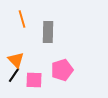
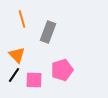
gray rectangle: rotated 20 degrees clockwise
orange triangle: moved 1 px right, 5 px up
